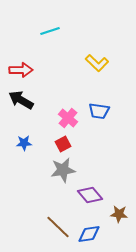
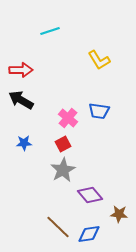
yellow L-shape: moved 2 px right, 3 px up; rotated 15 degrees clockwise
gray star: rotated 20 degrees counterclockwise
